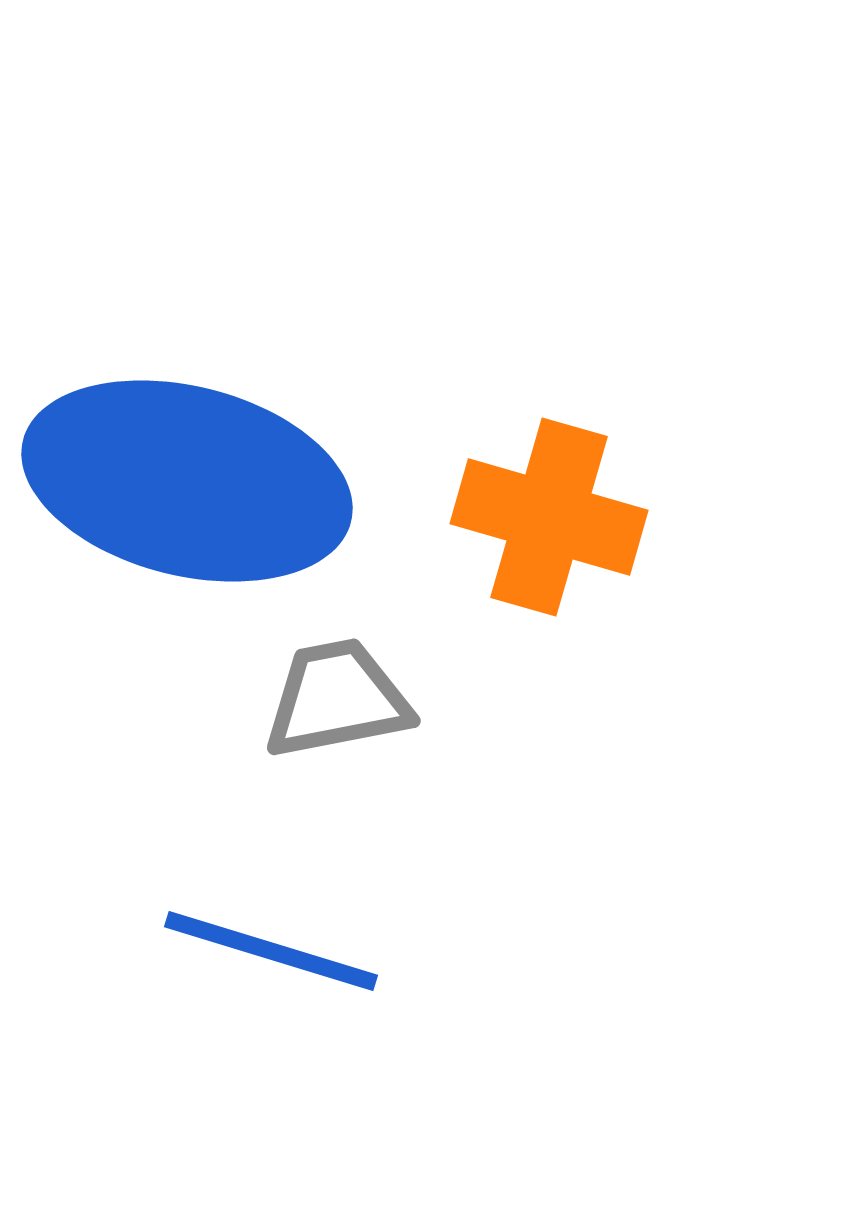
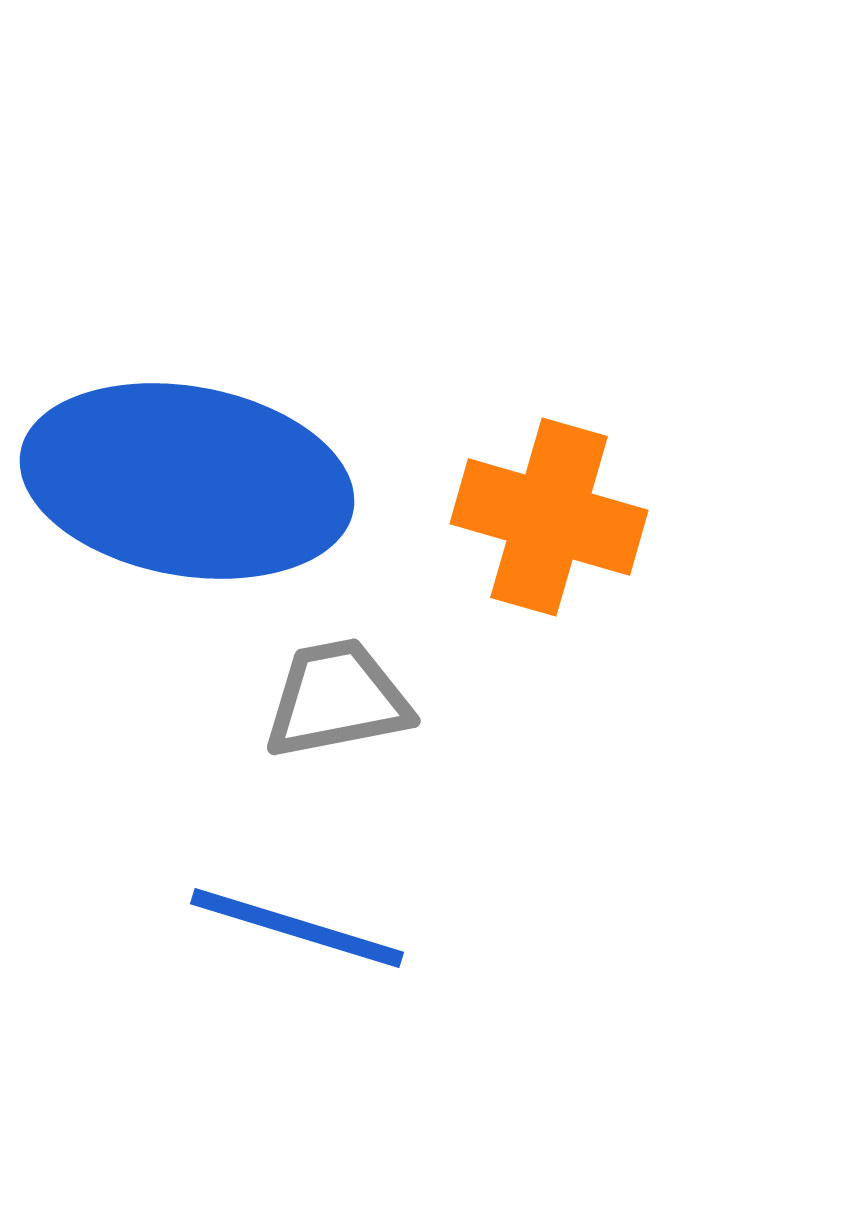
blue ellipse: rotated 4 degrees counterclockwise
blue line: moved 26 px right, 23 px up
